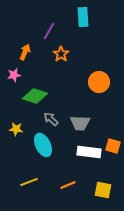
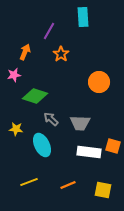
cyan ellipse: moved 1 px left
